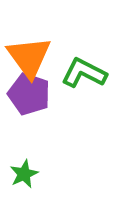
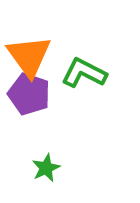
orange triangle: moved 1 px up
green star: moved 22 px right, 6 px up
